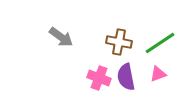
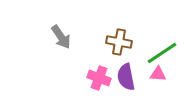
gray arrow: rotated 20 degrees clockwise
green line: moved 2 px right, 10 px down
pink triangle: rotated 24 degrees clockwise
